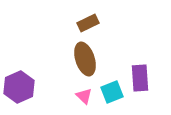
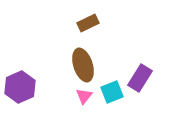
brown ellipse: moved 2 px left, 6 px down
purple rectangle: rotated 36 degrees clockwise
purple hexagon: moved 1 px right
pink triangle: rotated 24 degrees clockwise
